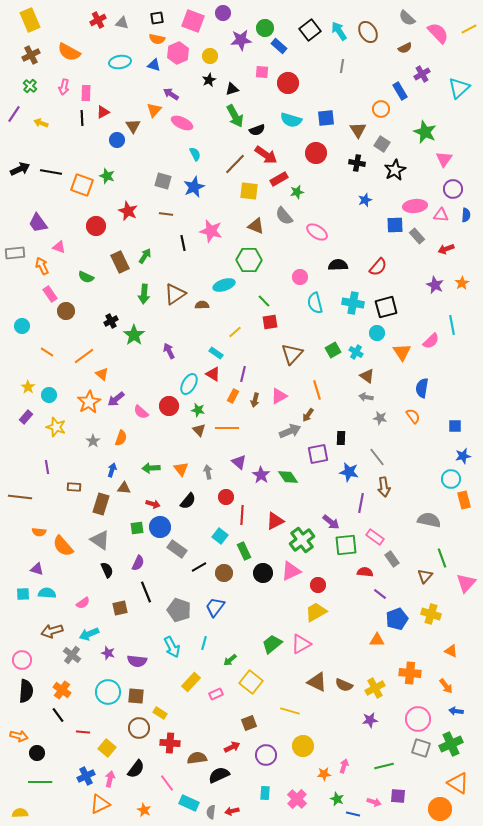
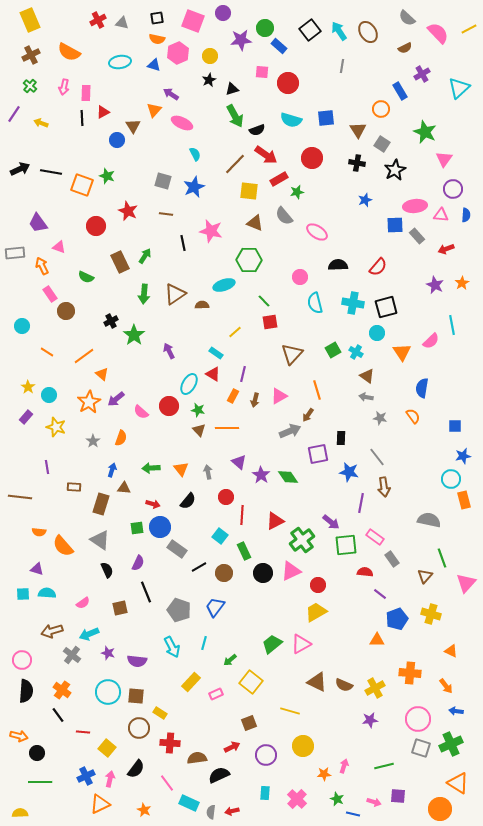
red circle at (316, 153): moved 4 px left, 5 px down
brown triangle at (256, 226): moved 1 px left, 3 px up
